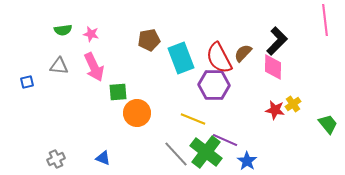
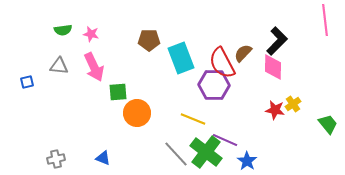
brown pentagon: rotated 10 degrees clockwise
red semicircle: moved 3 px right, 5 px down
gray cross: rotated 12 degrees clockwise
